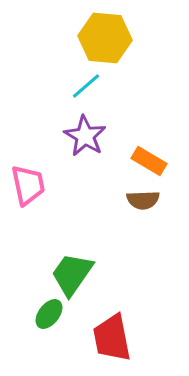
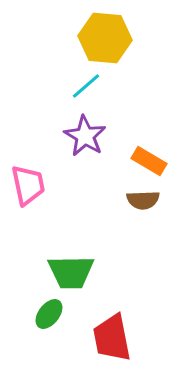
green trapezoid: moved 1 px left, 2 px up; rotated 126 degrees counterclockwise
